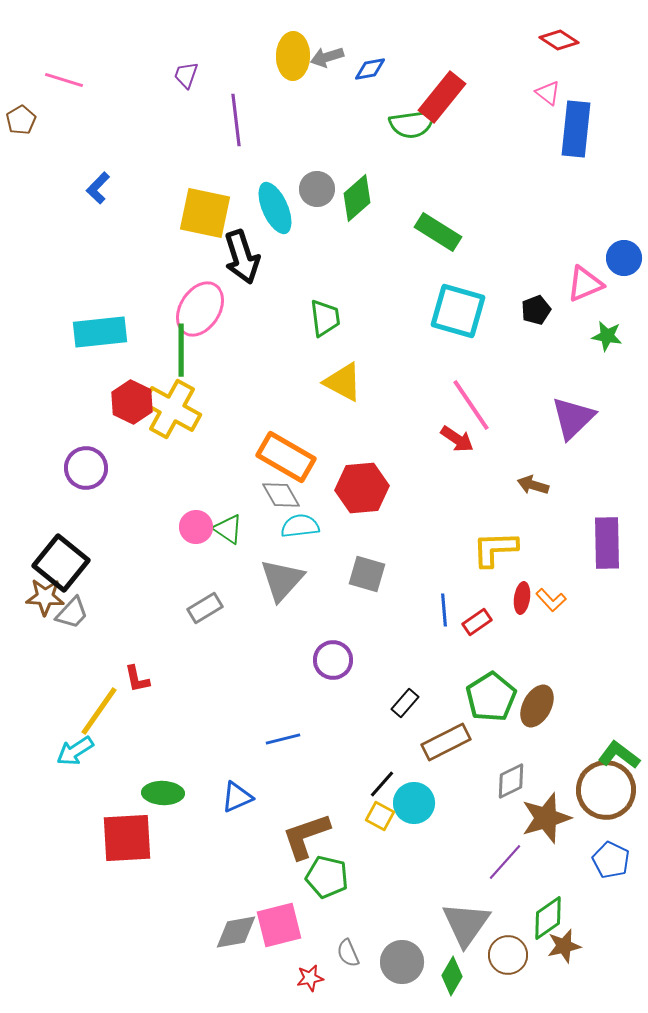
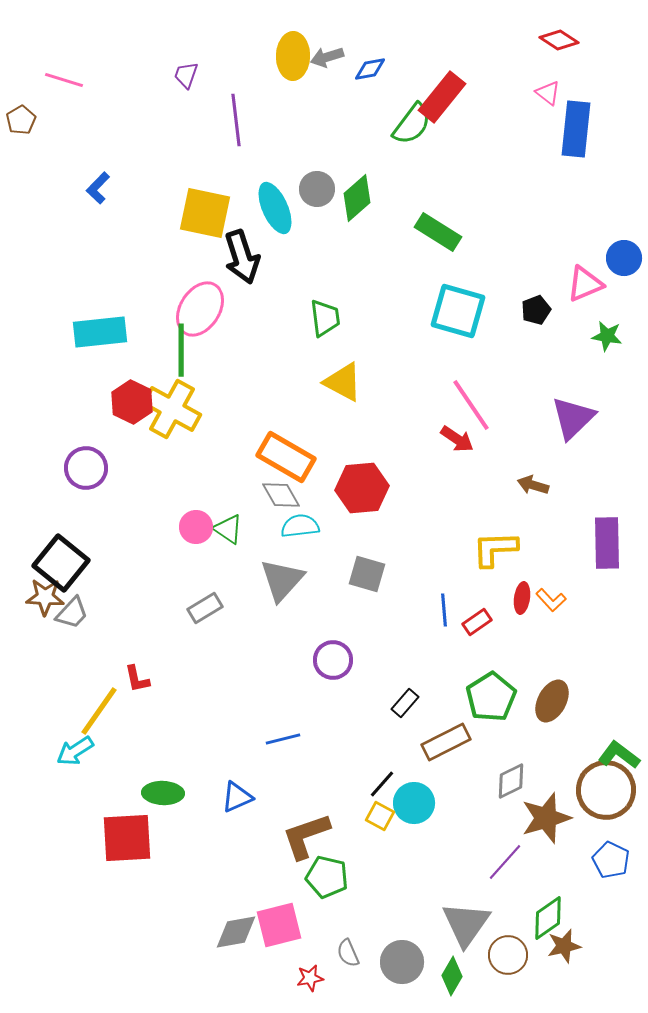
green semicircle at (412, 124): rotated 45 degrees counterclockwise
brown ellipse at (537, 706): moved 15 px right, 5 px up
